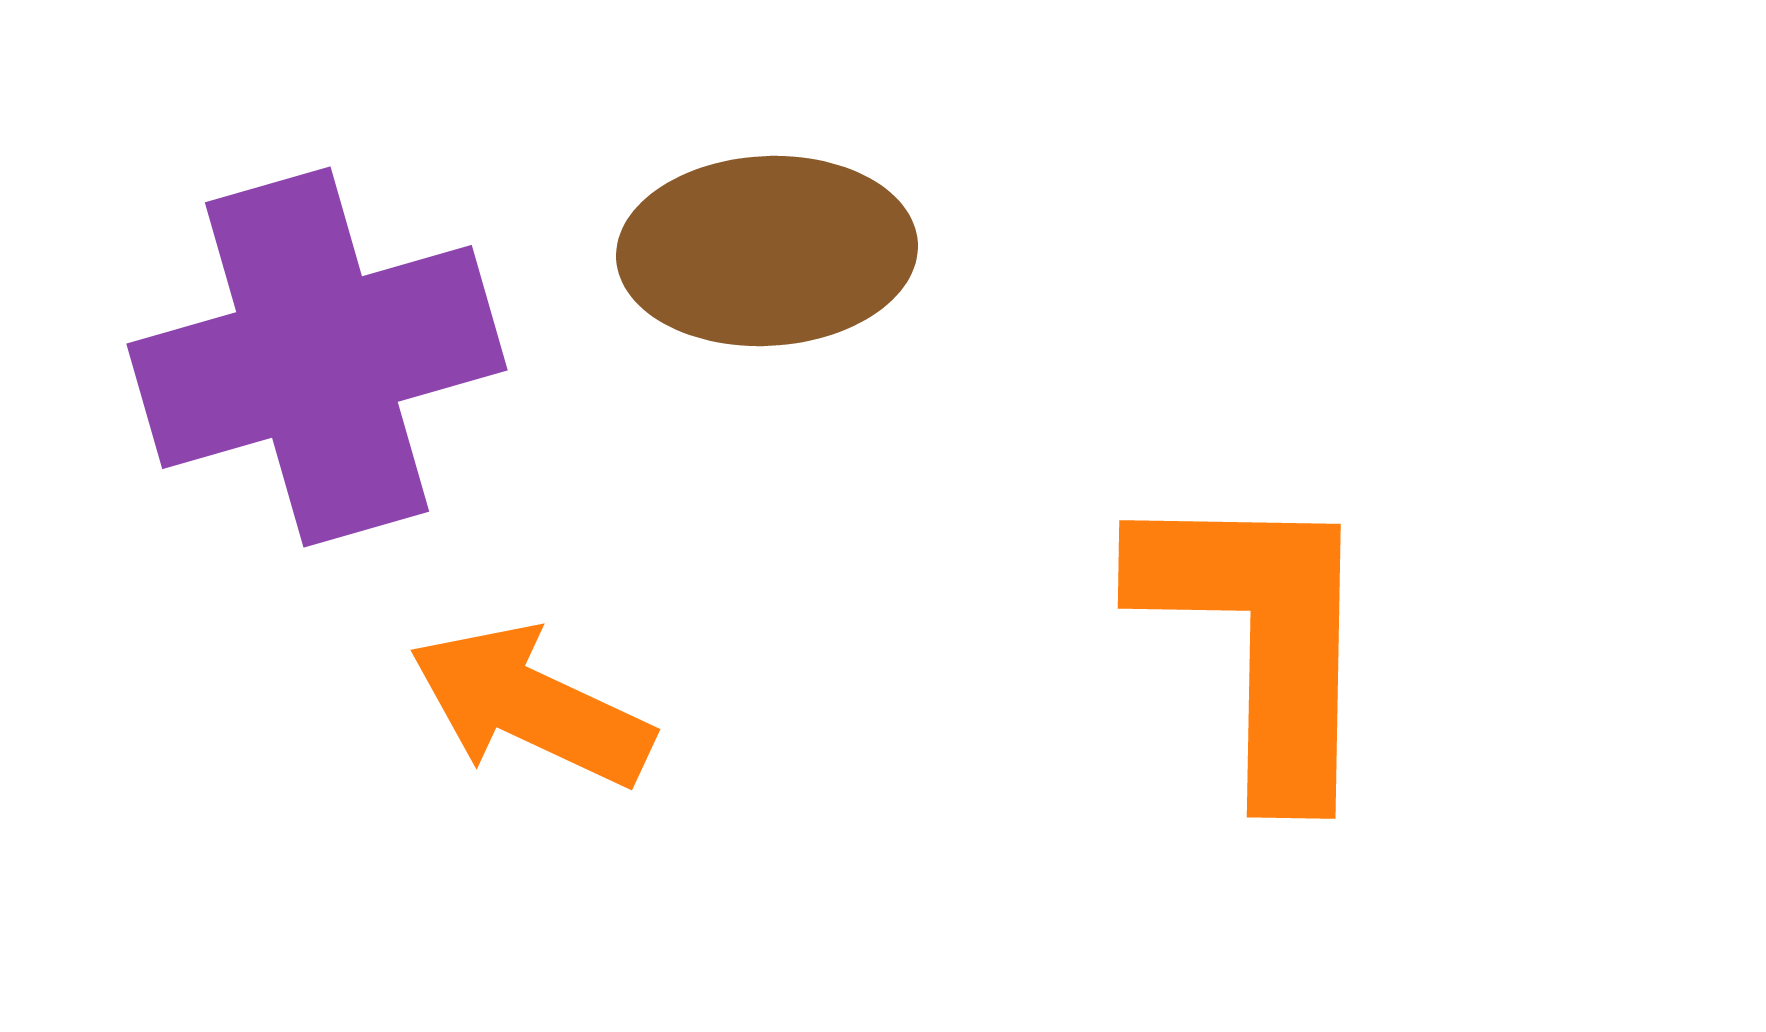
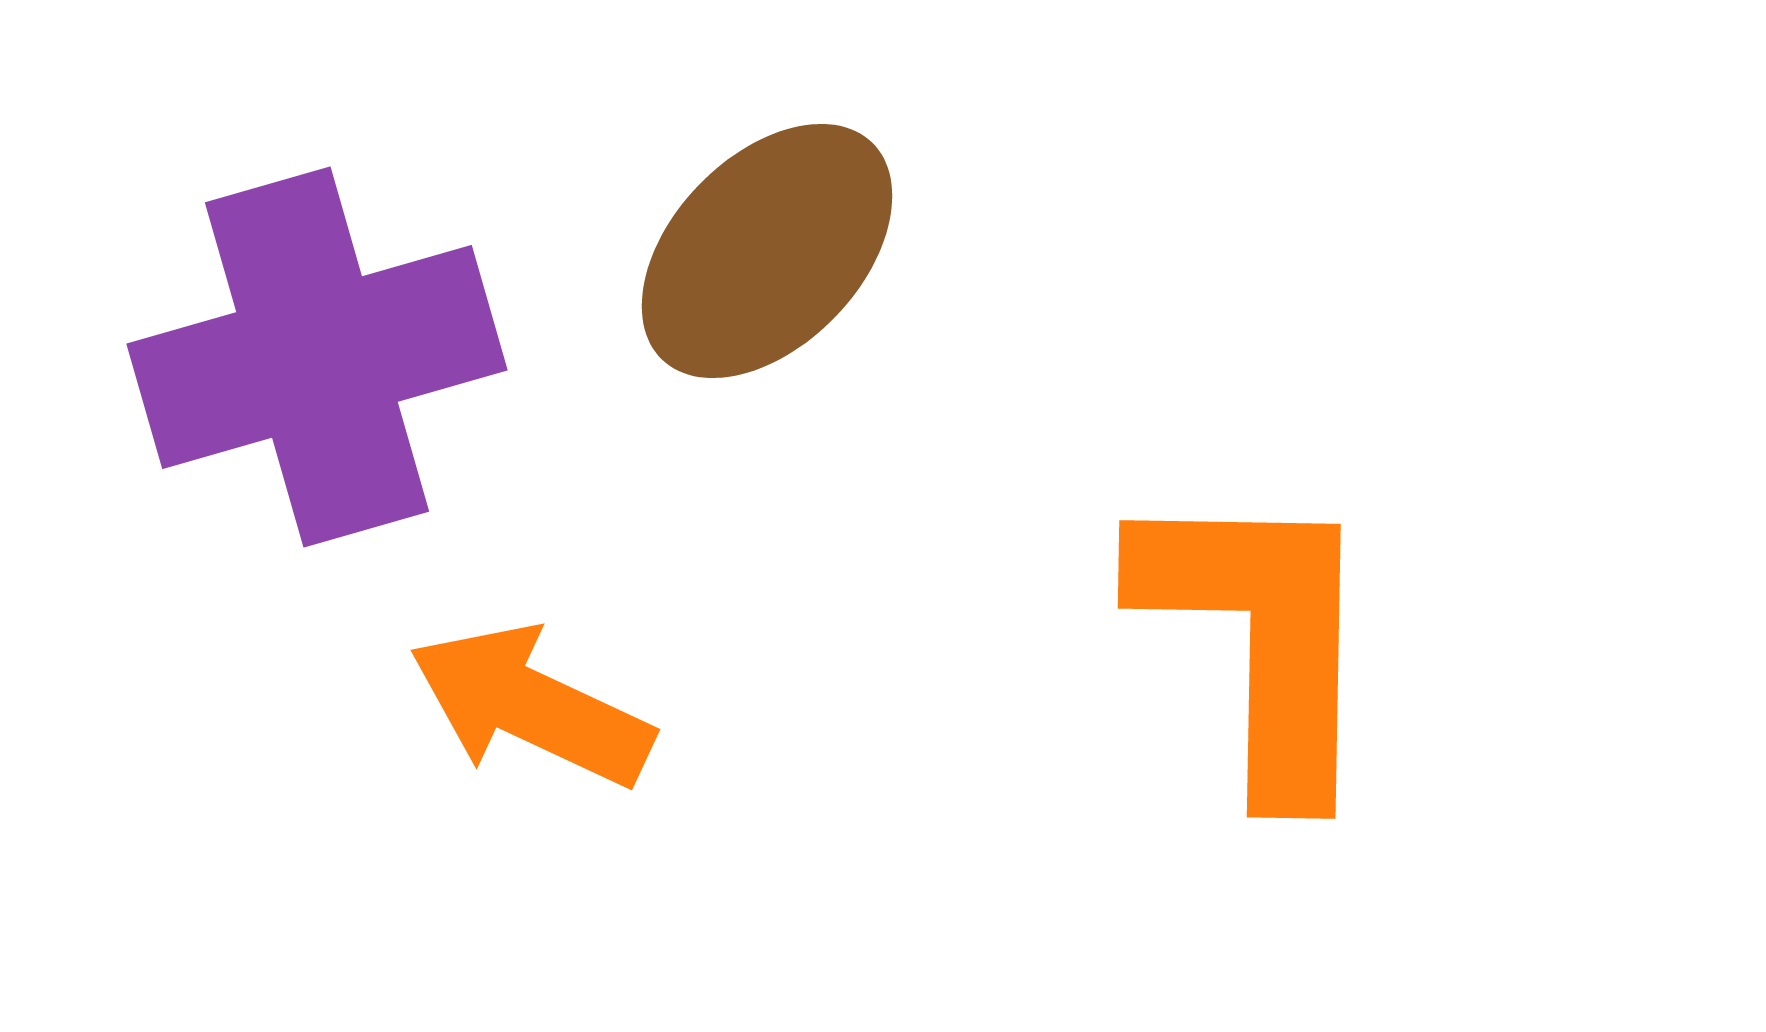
brown ellipse: rotated 43 degrees counterclockwise
